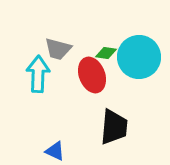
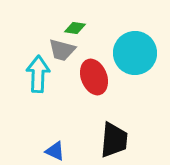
gray trapezoid: moved 4 px right, 1 px down
green diamond: moved 31 px left, 25 px up
cyan circle: moved 4 px left, 4 px up
red ellipse: moved 2 px right, 2 px down
black trapezoid: moved 13 px down
